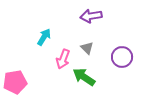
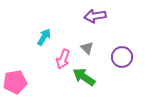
purple arrow: moved 4 px right
